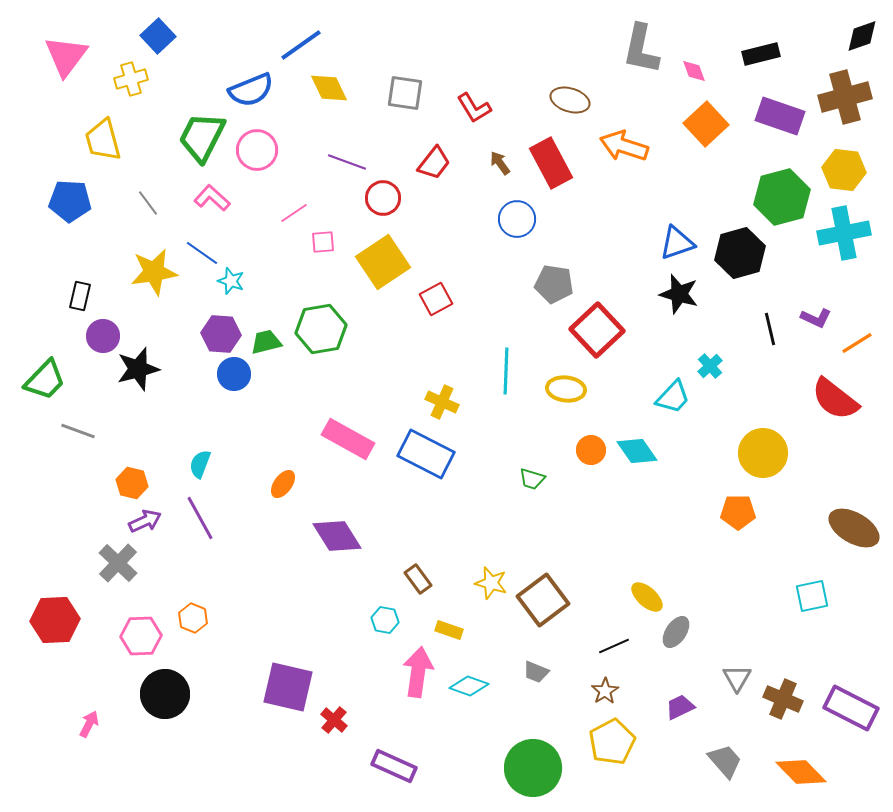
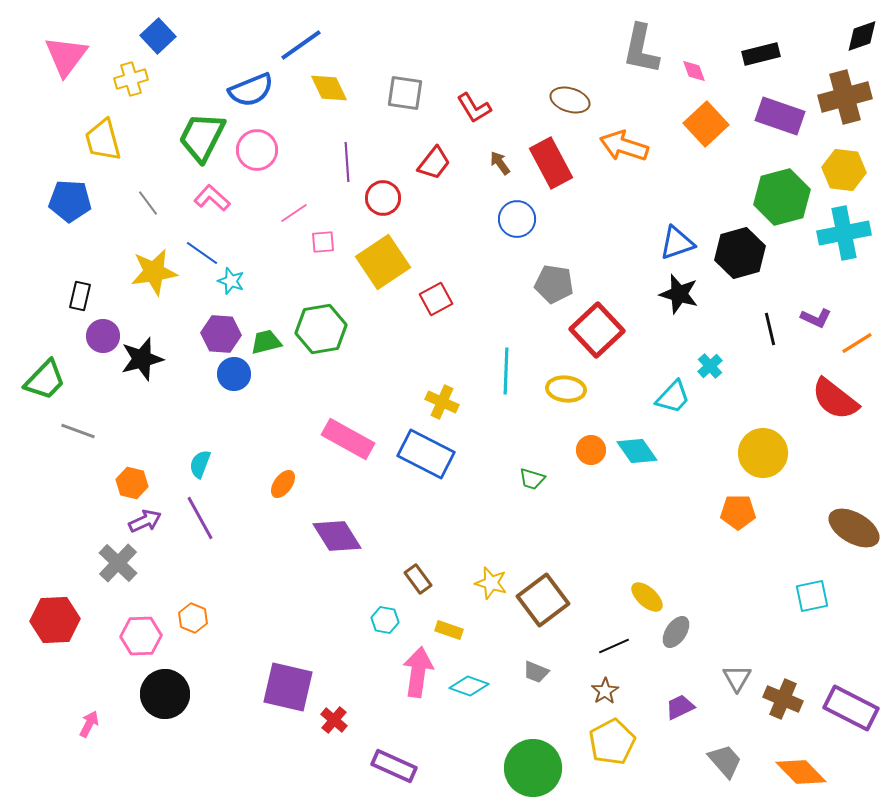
purple line at (347, 162): rotated 66 degrees clockwise
black star at (138, 369): moved 4 px right, 10 px up
